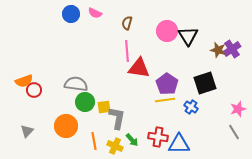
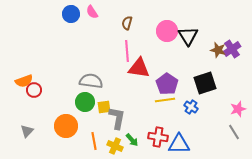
pink semicircle: moved 3 px left, 1 px up; rotated 32 degrees clockwise
gray semicircle: moved 15 px right, 3 px up
